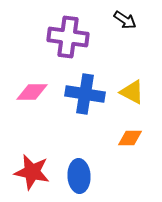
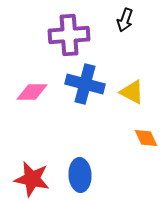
black arrow: rotated 75 degrees clockwise
purple cross: moved 1 px right, 2 px up; rotated 12 degrees counterclockwise
blue cross: moved 10 px up; rotated 6 degrees clockwise
orange diamond: moved 16 px right; rotated 65 degrees clockwise
red star: moved 7 px down
blue ellipse: moved 1 px right, 1 px up
